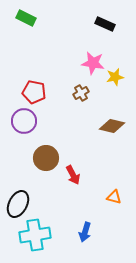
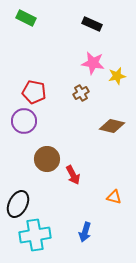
black rectangle: moved 13 px left
yellow star: moved 2 px right, 1 px up
brown circle: moved 1 px right, 1 px down
